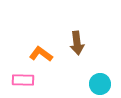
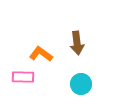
pink rectangle: moved 3 px up
cyan circle: moved 19 px left
